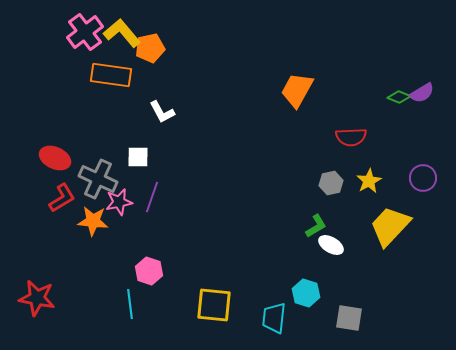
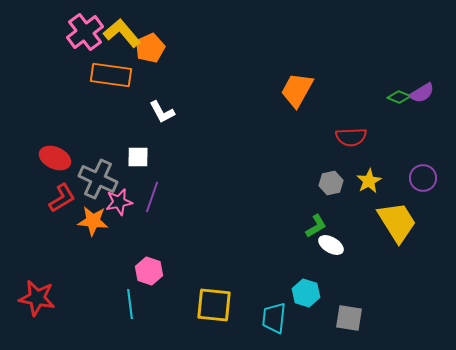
orange pentagon: rotated 12 degrees counterclockwise
yellow trapezoid: moved 7 px right, 4 px up; rotated 105 degrees clockwise
